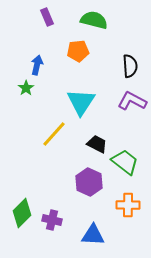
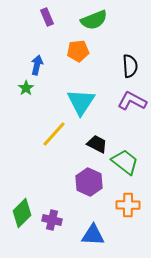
green semicircle: rotated 144 degrees clockwise
